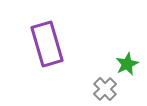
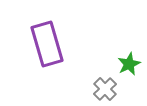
green star: moved 2 px right
